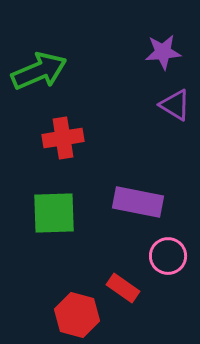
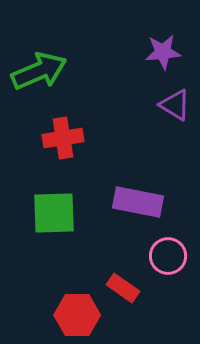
red hexagon: rotated 15 degrees counterclockwise
